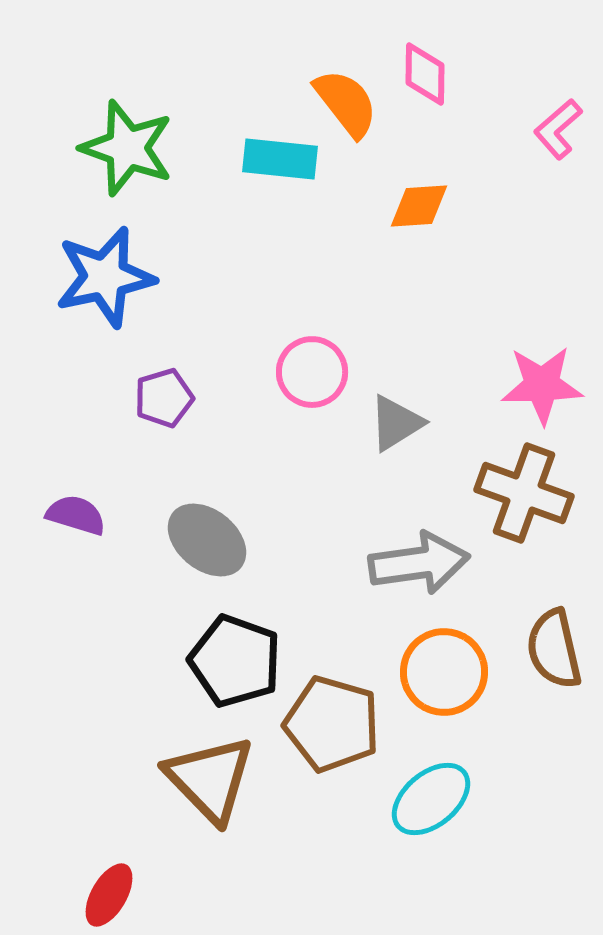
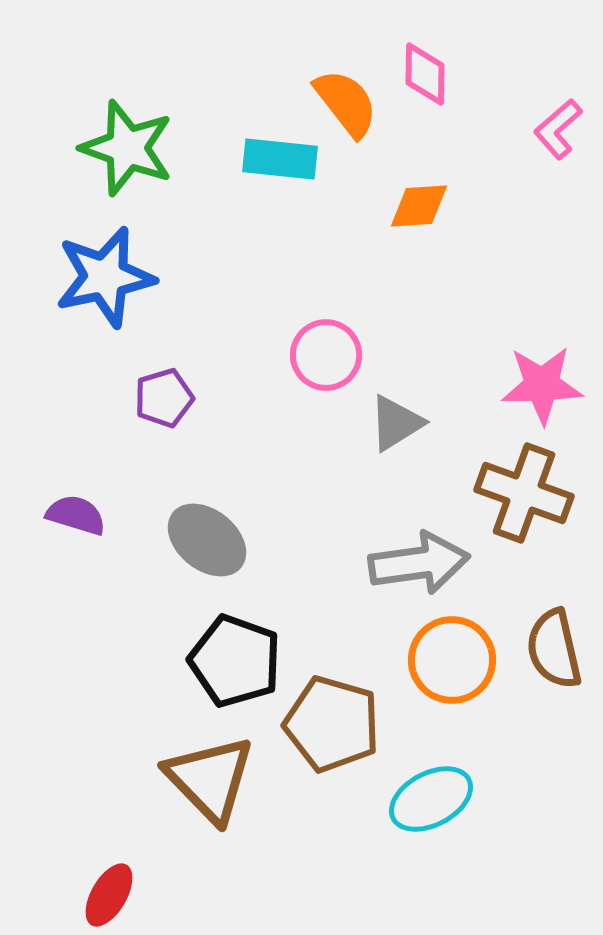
pink circle: moved 14 px right, 17 px up
orange circle: moved 8 px right, 12 px up
cyan ellipse: rotated 12 degrees clockwise
